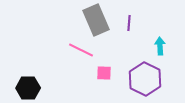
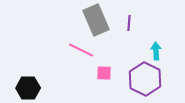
cyan arrow: moved 4 px left, 5 px down
